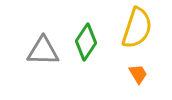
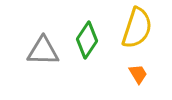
green diamond: moved 1 px right, 2 px up
